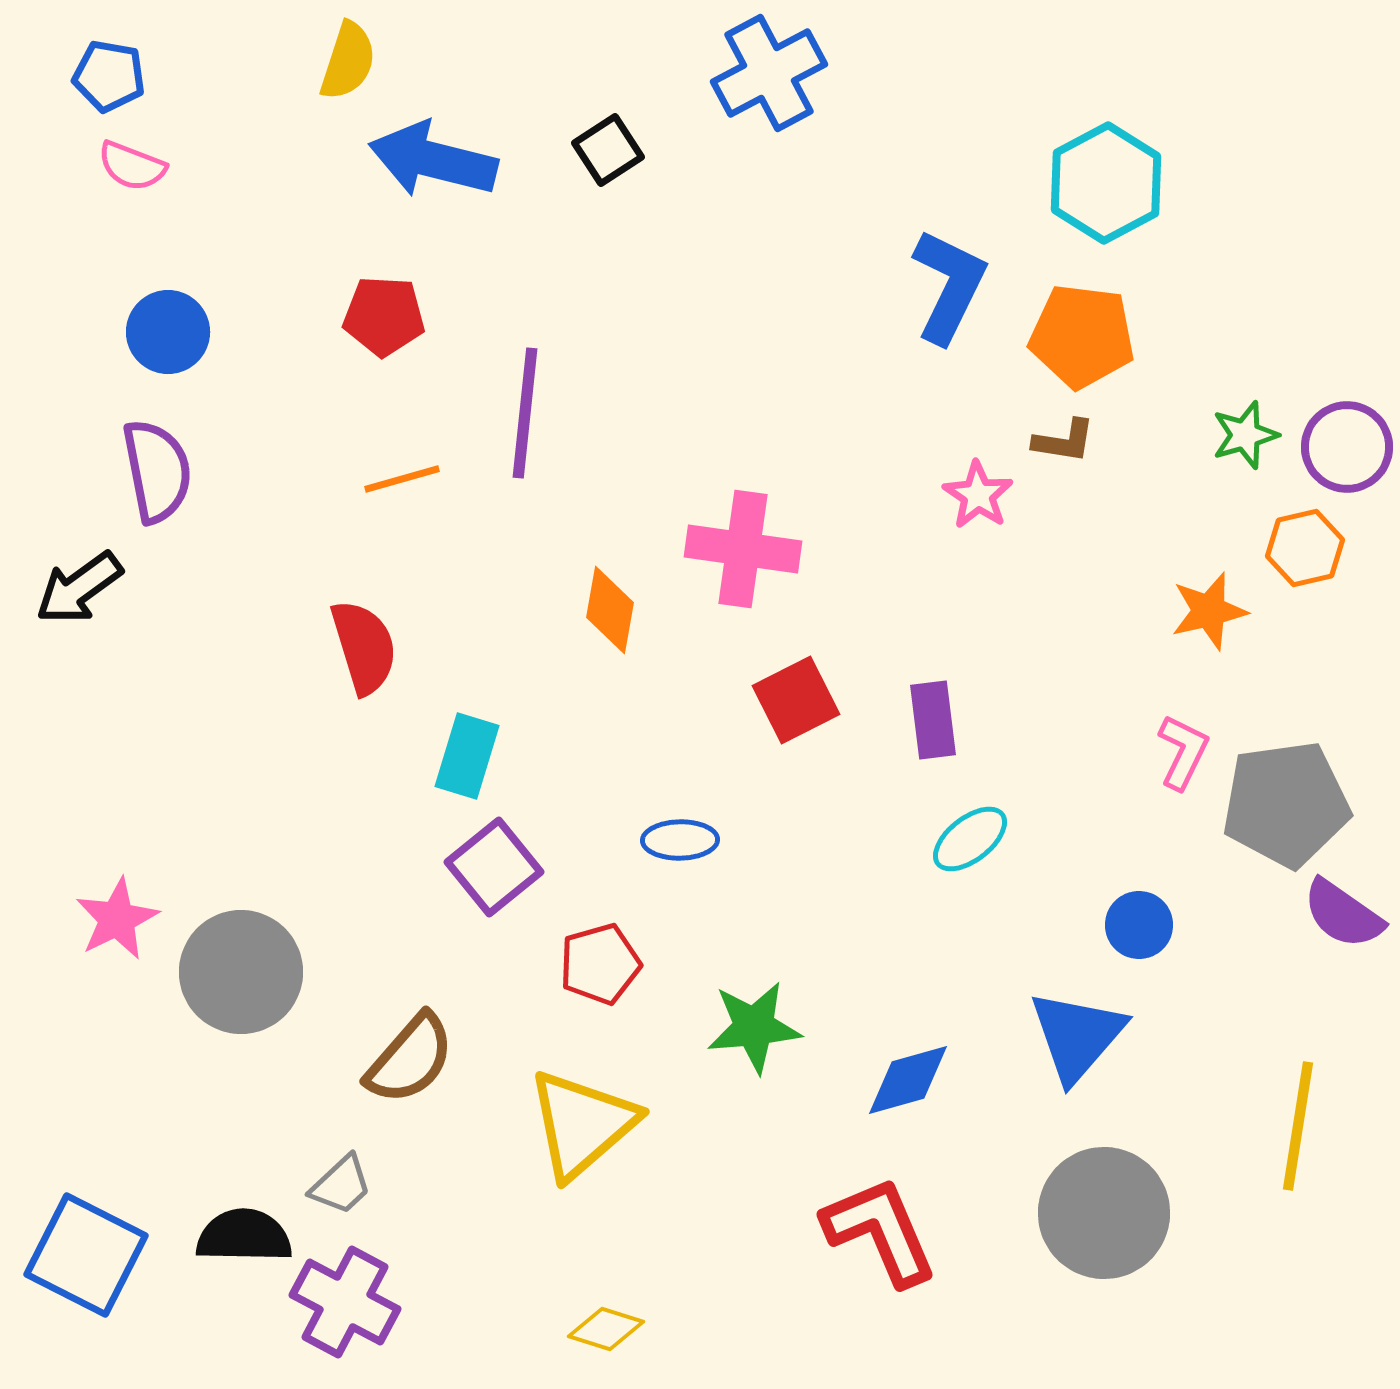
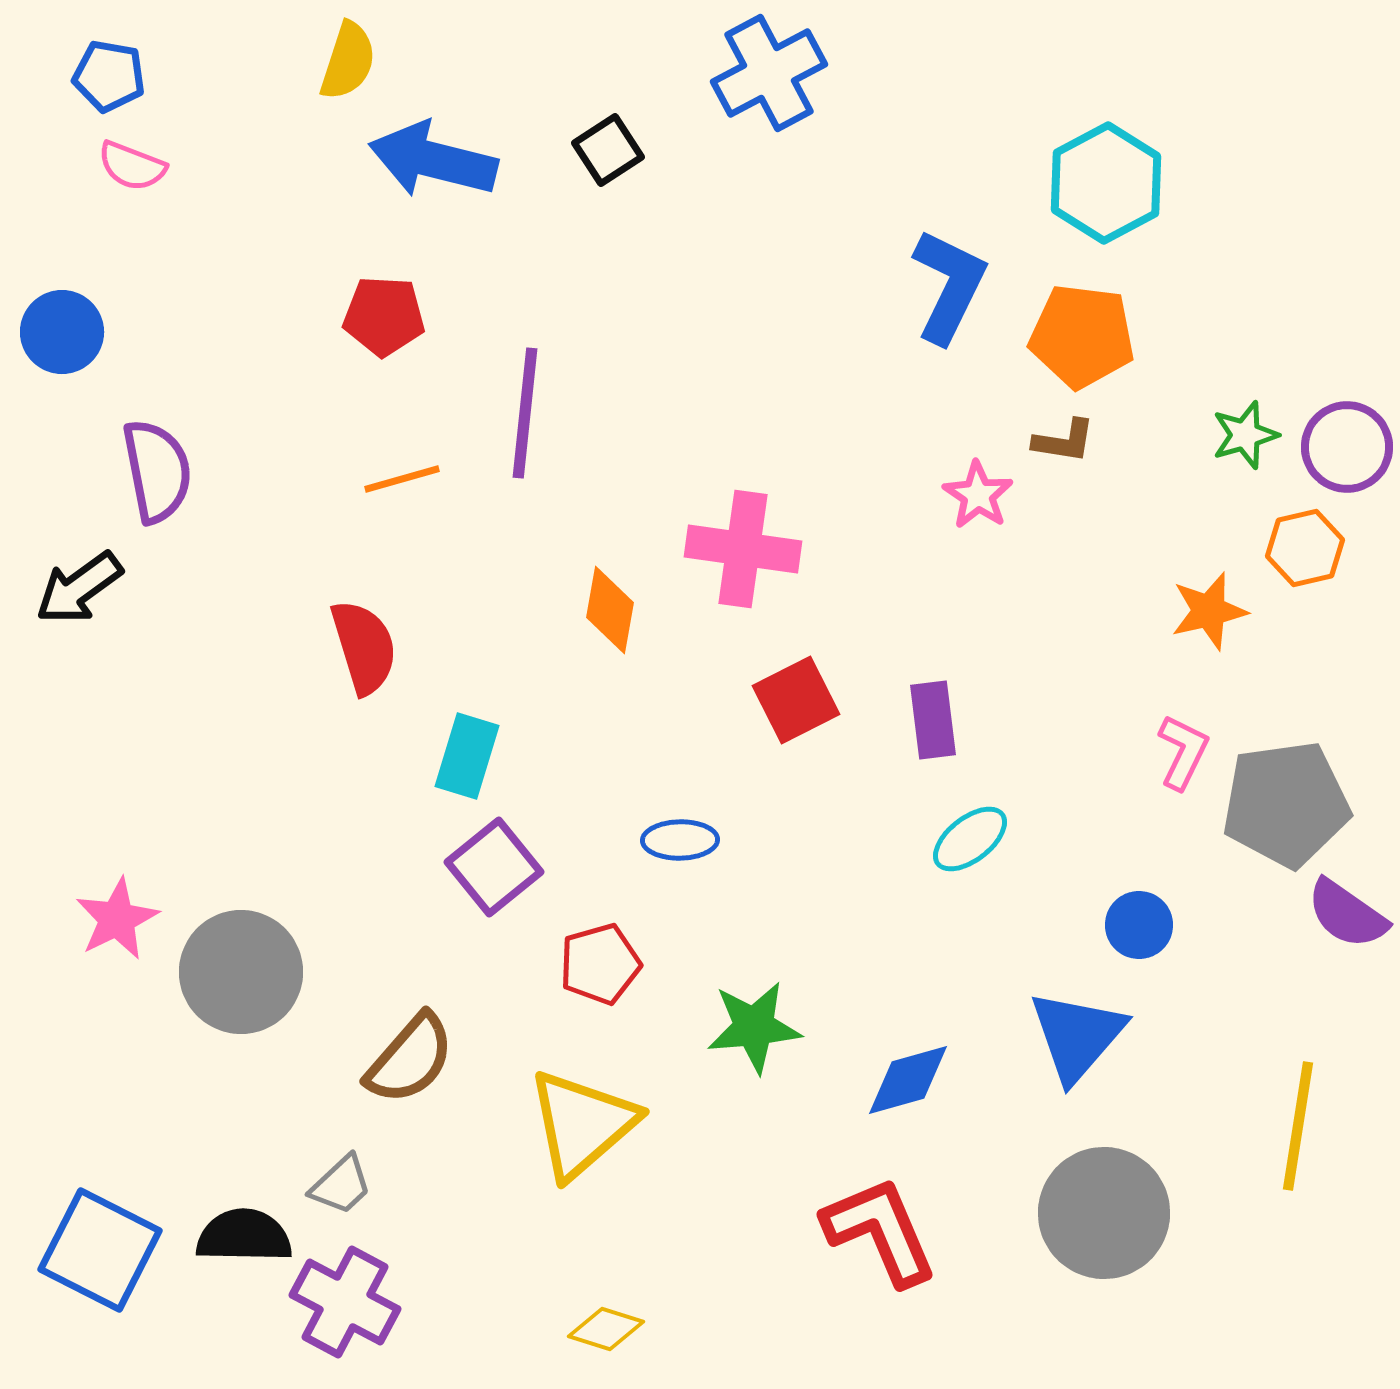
blue circle at (168, 332): moved 106 px left
purple semicircle at (1343, 914): moved 4 px right
blue square at (86, 1255): moved 14 px right, 5 px up
